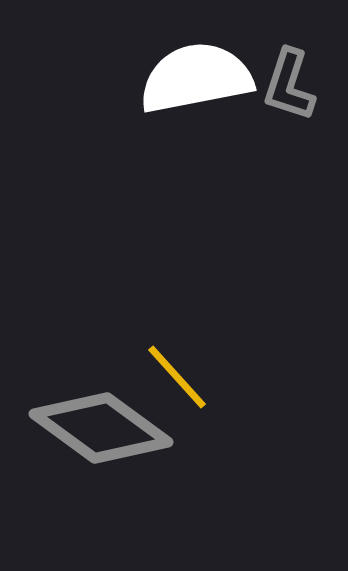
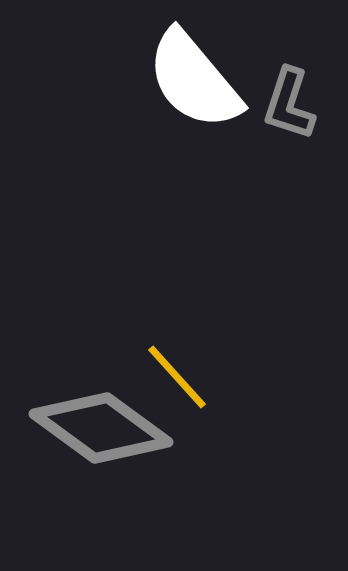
white semicircle: moved 2 px left, 2 px down; rotated 119 degrees counterclockwise
gray L-shape: moved 19 px down
